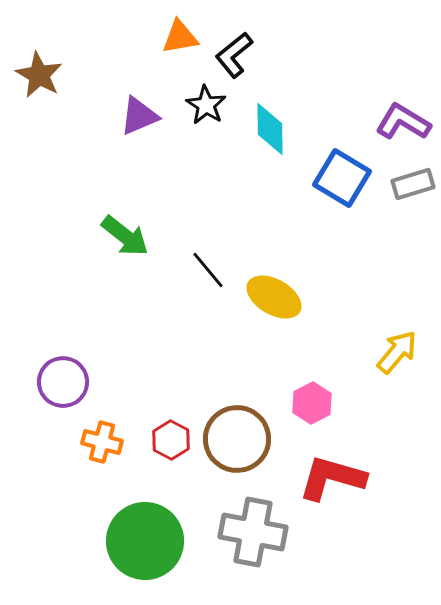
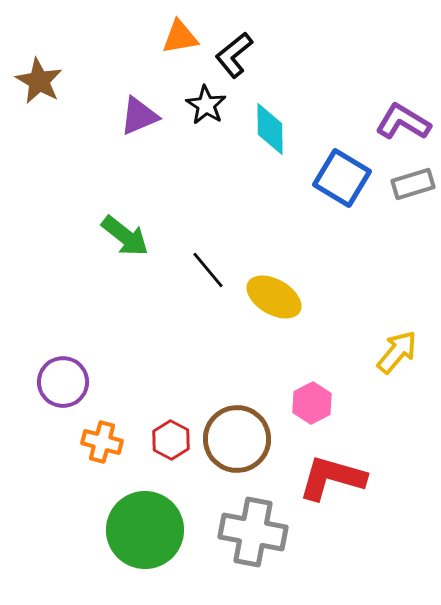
brown star: moved 6 px down
green circle: moved 11 px up
